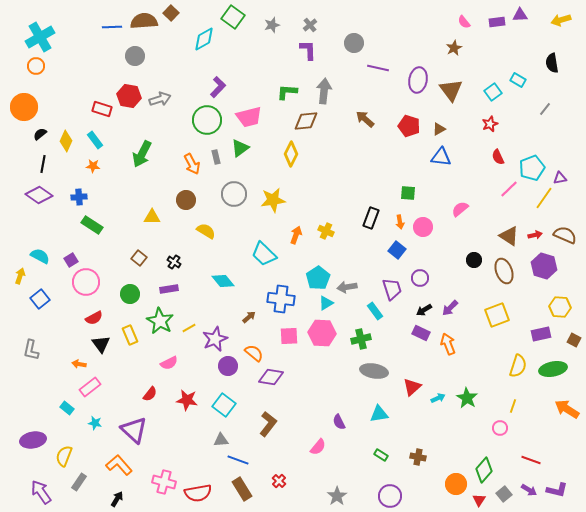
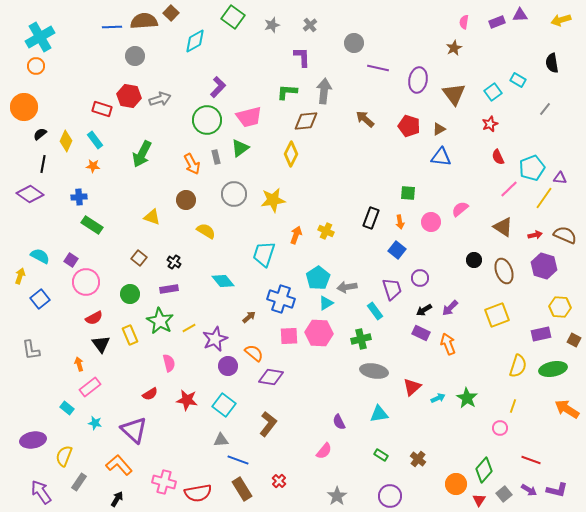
pink semicircle at (464, 22): rotated 48 degrees clockwise
purple rectangle at (497, 22): rotated 14 degrees counterclockwise
cyan diamond at (204, 39): moved 9 px left, 2 px down
purple L-shape at (308, 50): moved 6 px left, 7 px down
brown triangle at (451, 90): moved 3 px right, 4 px down
purple triangle at (560, 178): rotated 16 degrees clockwise
purple diamond at (39, 195): moved 9 px left, 1 px up
yellow triangle at (152, 217): rotated 18 degrees clockwise
pink circle at (423, 227): moved 8 px right, 5 px up
brown triangle at (509, 236): moved 6 px left, 9 px up
cyan trapezoid at (264, 254): rotated 64 degrees clockwise
purple square at (71, 260): rotated 24 degrees counterclockwise
blue cross at (281, 299): rotated 12 degrees clockwise
pink hexagon at (322, 333): moved 3 px left
gray L-shape at (31, 350): rotated 20 degrees counterclockwise
pink semicircle at (169, 363): rotated 78 degrees counterclockwise
orange arrow at (79, 364): rotated 64 degrees clockwise
red semicircle at (150, 394): rotated 21 degrees clockwise
pink semicircle at (318, 447): moved 6 px right, 4 px down
brown cross at (418, 457): moved 2 px down; rotated 28 degrees clockwise
